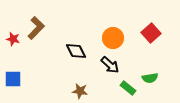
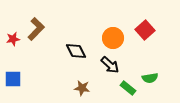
brown L-shape: moved 1 px down
red square: moved 6 px left, 3 px up
red star: rotated 24 degrees counterclockwise
brown star: moved 2 px right, 3 px up
